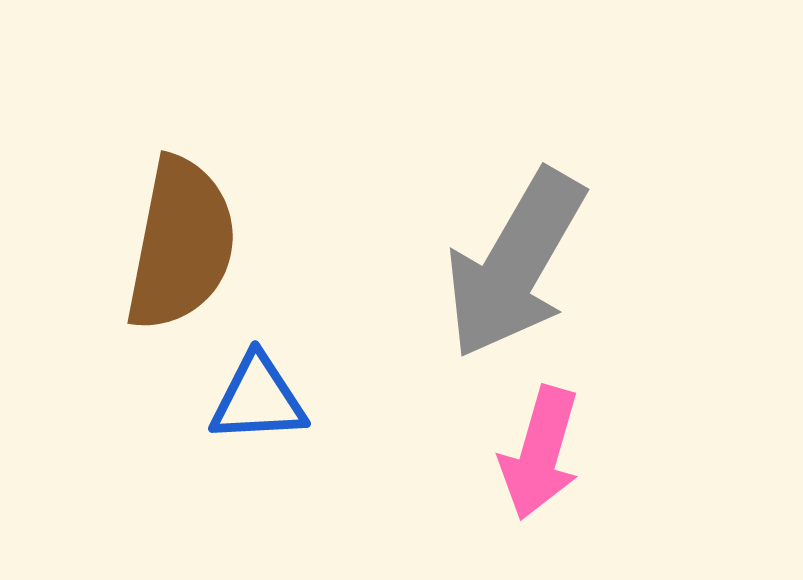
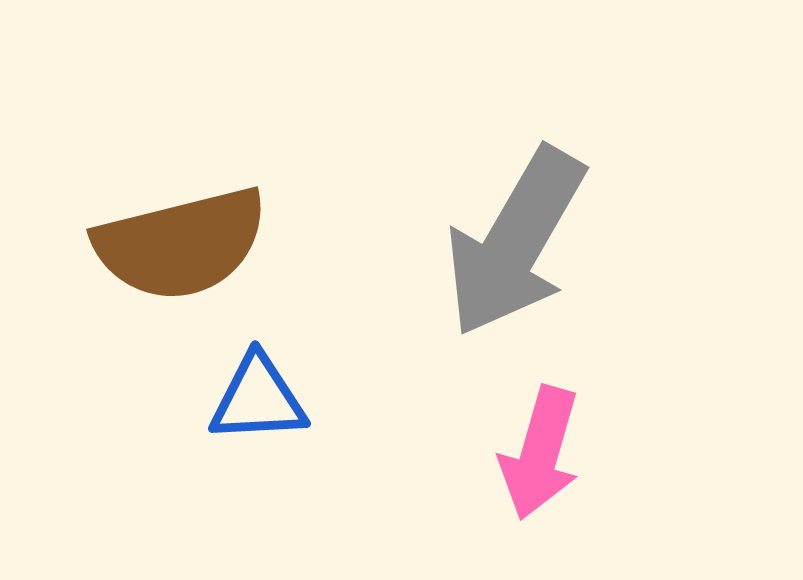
brown semicircle: rotated 65 degrees clockwise
gray arrow: moved 22 px up
